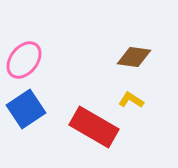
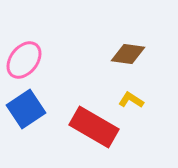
brown diamond: moved 6 px left, 3 px up
